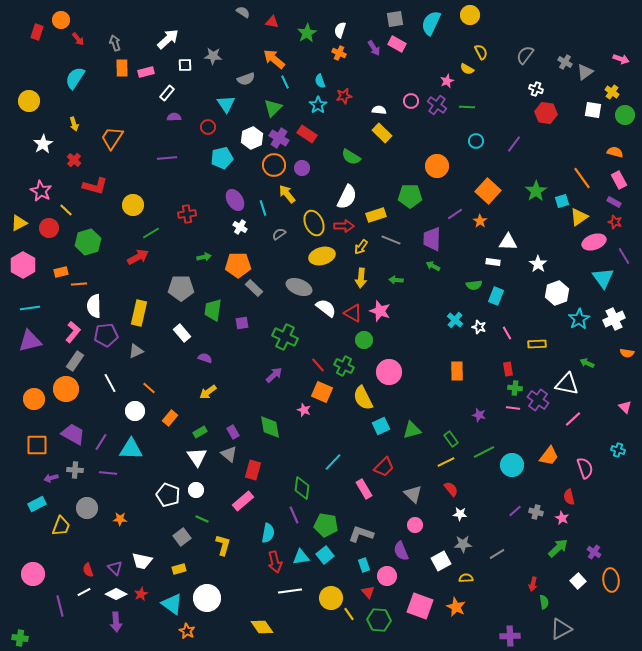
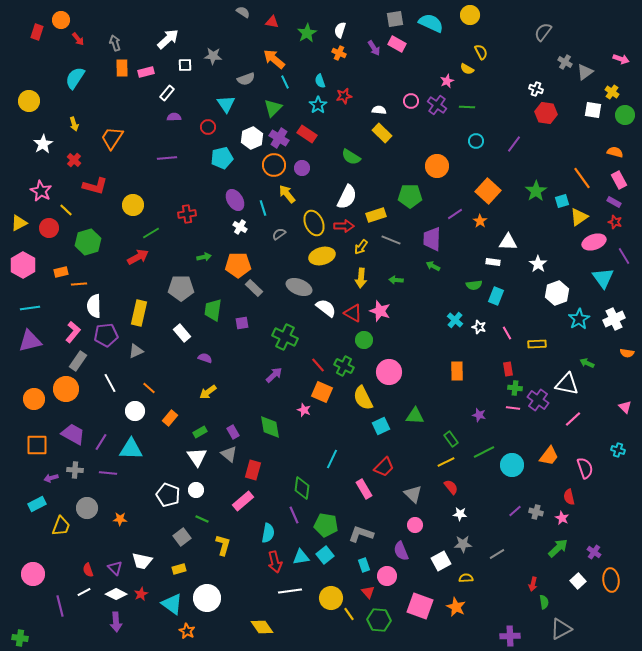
cyan semicircle at (431, 23): rotated 90 degrees clockwise
gray semicircle at (525, 55): moved 18 px right, 23 px up
gray rectangle at (75, 361): moved 3 px right
green triangle at (412, 430): moved 3 px right, 14 px up; rotated 18 degrees clockwise
cyan line at (333, 462): moved 1 px left, 3 px up; rotated 18 degrees counterclockwise
red semicircle at (451, 489): moved 2 px up
